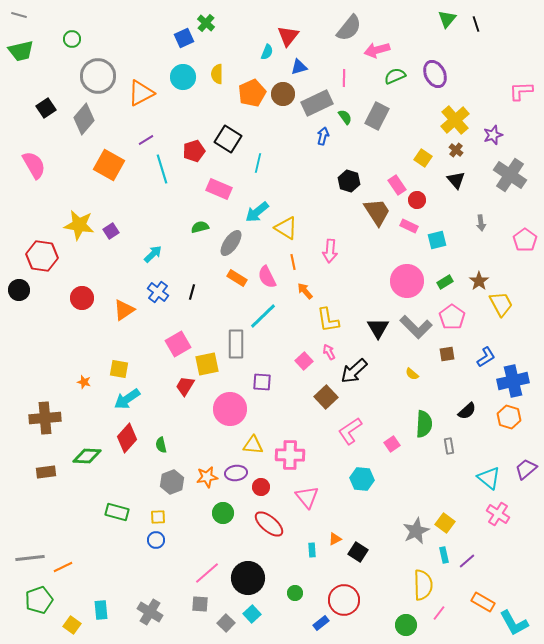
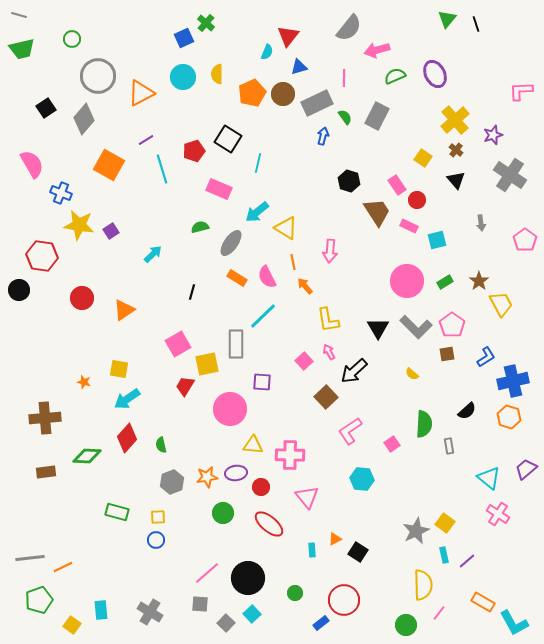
green trapezoid at (21, 51): moved 1 px right, 2 px up
pink semicircle at (34, 165): moved 2 px left, 1 px up
orange arrow at (305, 291): moved 5 px up
blue cross at (158, 292): moved 97 px left, 99 px up; rotated 15 degrees counterclockwise
pink pentagon at (452, 317): moved 8 px down
